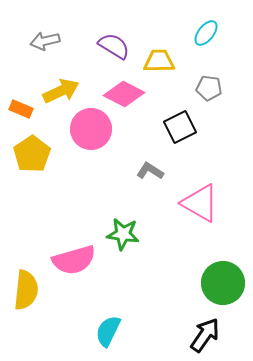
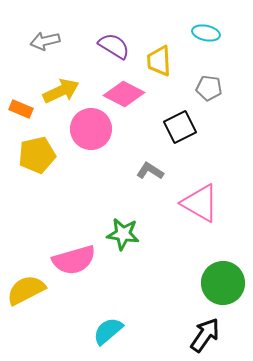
cyan ellipse: rotated 64 degrees clockwise
yellow trapezoid: rotated 92 degrees counterclockwise
yellow pentagon: moved 5 px right, 1 px down; rotated 21 degrees clockwise
yellow semicircle: rotated 123 degrees counterclockwise
cyan semicircle: rotated 24 degrees clockwise
